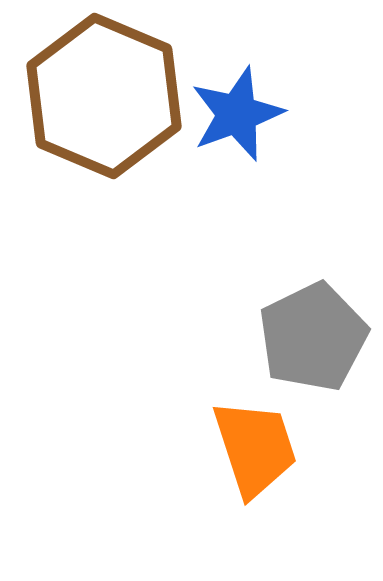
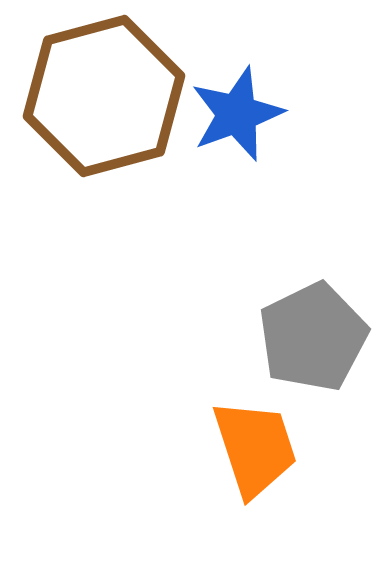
brown hexagon: rotated 22 degrees clockwise
